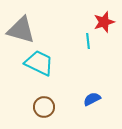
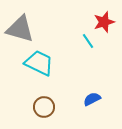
gray triangle: moved 1 px left, 1 px up
cyan line: rotated 28 degrees counterclockwise
